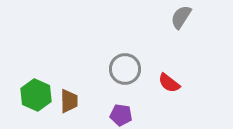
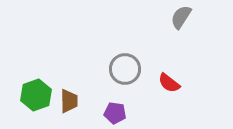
green hexagon: rotated 16 degrees clockwise
purple pentagon: moved 6 px left, 2 px up
